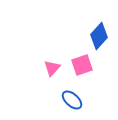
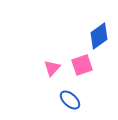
blue diamond: rotated 12 degrees clockwise
blue ellipse: moved 2 px left
